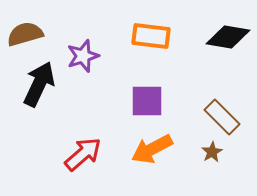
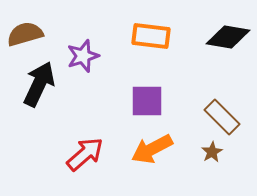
red arrow: moved 2 px right
